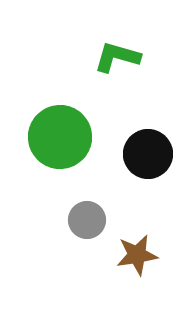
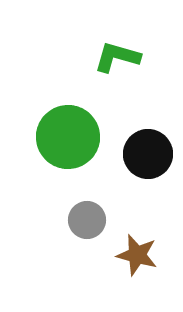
green circle: moved 8 px right
brown star: rotated 24 degrees clockwise
